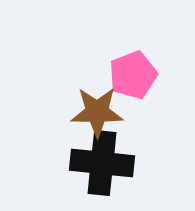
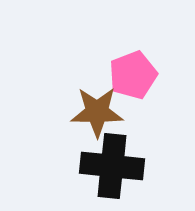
black cross: moved 10 px right, 3 px down
